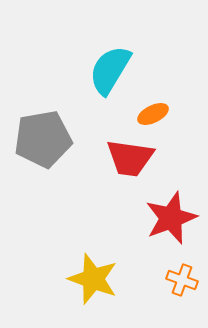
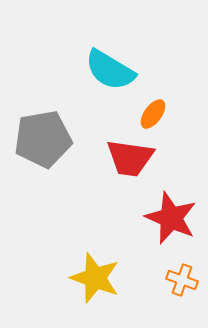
cyan semicircle: rotated 90 degrees counterclockwise
orange ellipse: rotated 28 degrees counterclockwise
red star: rotated 28 degrees counterclockwise
yellow star: moved 2 px right, 1 px up
